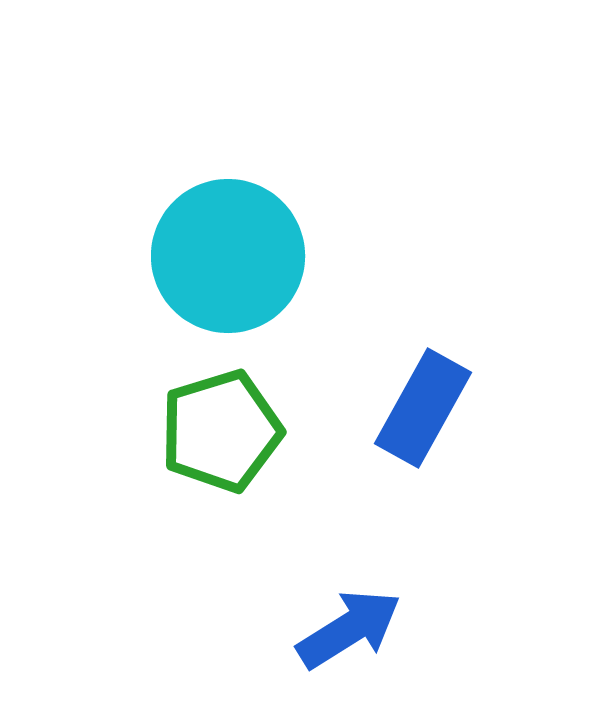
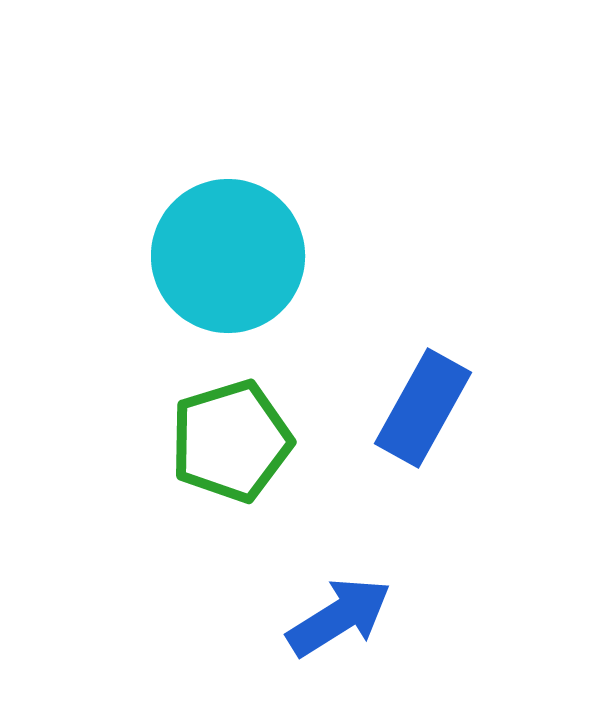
green pentagon: moved 10 px right, 10 px down
blue arrow: moved 10 px left, 12 px up
